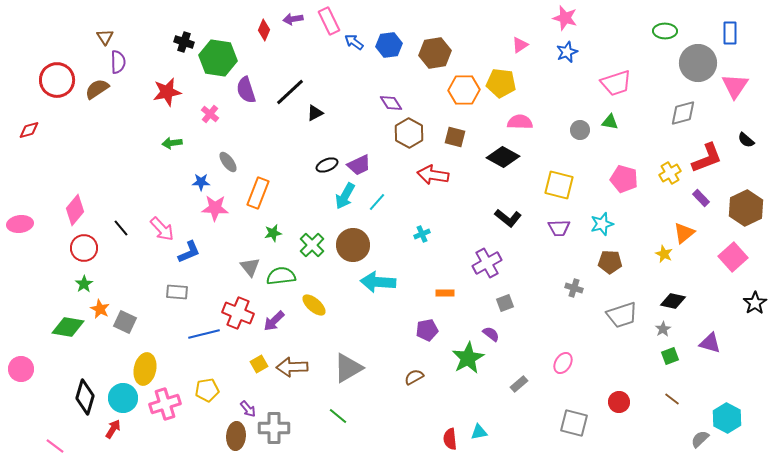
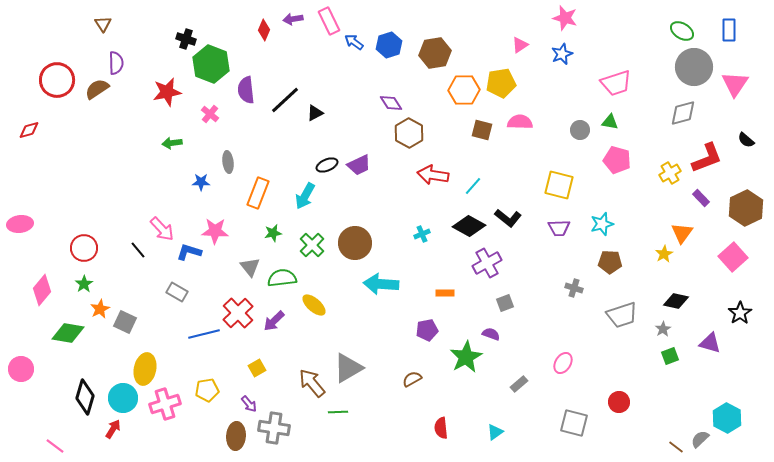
green ellipse at (665, 31): moved 17 px right; rotated 30 degrees clockwise
blue rectangle at (730, 33): moved 1 px left, 3 px up
brown triangle at (105, 37): moved 2 px left, 13 px up
black cross at (184, 42): moved 2 px right, 3 px up
blue hexagon at (389, 45): rotated 10 degrees counterclockwise
blue star at (567, 52): moved 5 px left, 2 px down
green hexagon at (218, 58): moved 7 px left, 6 px down; rotated 12 degrees clockwise
purple semicircle at (118, 62): moved 2 px left, 1 px down
gray circle at (698, 63): moved 4 px left, 4 px down
yellow pentagon at (501, 83): rotated 16 degrees counterclockwise
pink triangle at (735, 86): moved 2 px up
purple semicircle at (246, 90): rotated 12 degrees clockwise
black line at (290, 92): moved 5 px left, 8 px down
brown square at (455, 137): moved 27 px right, 7 px up
black diamond at (503, 157): moved 34 px left, 69 px down
gray ellipse at (228, 162): rotated 30 degrees clockwise
pink pentagon at (624, 179): moved 7 px left, 19 px up
cyan arrow at (345, 196): moved 40 px left
cyan line at (377, 202): moved 96 px right, 16 px up
pink star at (215, 208): moved 23 px down
pink diamond at (75, 210): moved 33 px left, 80 px down
black line at (121, 228): moved 17 px right, 22 px down
orange triangle at (684, 233): moved 2 px left; rotated 15 degrees counterclockwise
brown circle at (353, 245): moved 2 px right, 2 px up
blue L-shape at (189, 252): rotated 140 degrees counterclockwise
yellow star at (664, 254): rotated 18 degrees clockwise
green semicircle at (281, 276): moved 1 px right, 2 px down
cyan arrow at (378, 282): moved 3 px right, 2 px down
gray rectangle at (177, 292): rotated 25 degrees clockwise
black diamond at (673, 301): moved 3 px right
black star at (755, 303): moved 15 px left, 10 px down
orange star at (100, 309): rotated 18 degrees clockwise
red cross at (238, 313): rotated 24 degrees clockwise
green diamond at (68, 327): moved 6 px down
purple semicircle at (491, 334): rotated 18 degrees counterclockwise
green star at (468, 358): moved 2 px left, 1 px up
yellow square at (259, 364): moved 2 px left, 4 px down
brown arrow at (292, 367): moved 20 px right, 16 px down; rotated 52 degrees clockwise
brown semicircle at (414, 377): moved 2 px left, 2 px down
brown line at (672, 399): moved 4 px right, 48 px down
purple arrow at (248, 409): moved 1 px right, 5 px up
green line at (338, 416): moved 4 px up; rotated 42 degrees counterclockwise
gray cross at (274, 428): rotated 8 degrees clockwise
cyan triangle at (479, 432): moved 16 px right; rotated 24 degrees counterclockwise
red semicircle at (450, 439): moved 9 px left, 11 px up
